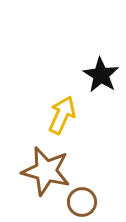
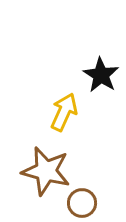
yellow arrow: moved 2 px right, 3 px up
brown circle: moved 1 px down
